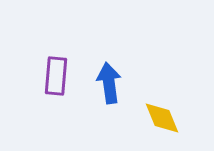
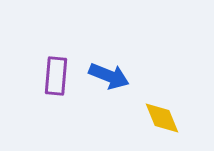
blue arrow: moved 7 px up; rotated 120 degrees clockwise
